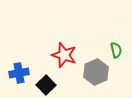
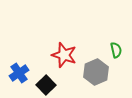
blue cross: rotated 24 degrees counterclockwise
